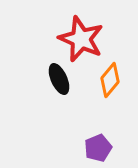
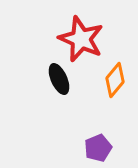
orange diamond: moved 5 px right
